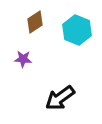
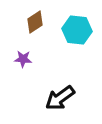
cyan hexagon: rotated 16 degrees counterclockwise
